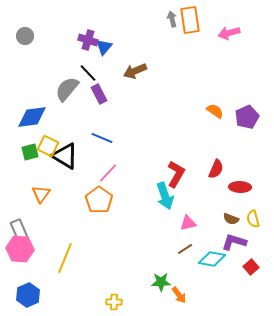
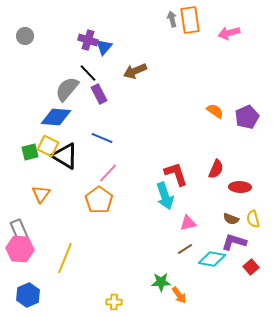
blue diamond: moved 24 px right; rotated 12 degrees clockwise
red L-shape: rotated 48 degrees counterclockwise
